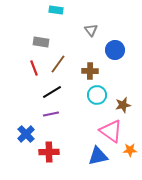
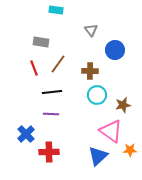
black line: rotated 24 degrees clockwise
purple line: rotated 14 degrees clockwise
blue triangle: rotated 30 degrees counterclockwise
